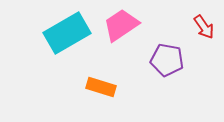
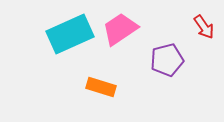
pink trapezoid: moved 1 px left, 4 px down
cyan rectangle: moved 3 px right, 1 px down; rotated 6 degrees clockwise
purple pentagon: rotated 24 degrees counterclockwise
